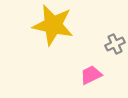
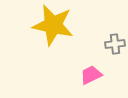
gray cross: rotated 18 degrees clockwise
